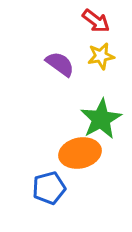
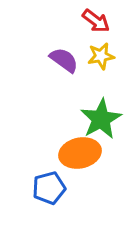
purple semicircle: moved 4 px right, 4 px up
